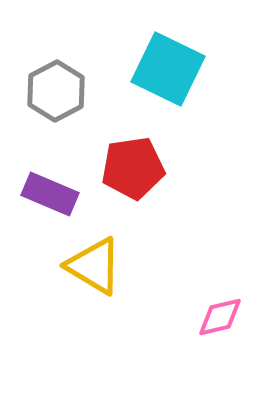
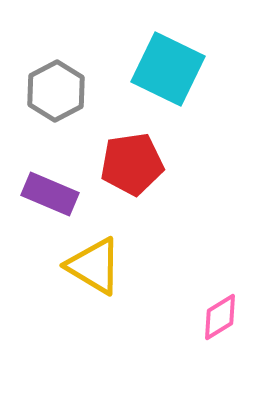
red pentagon: moved 1 px left, 4 px up
pink diamond: rotated 18 degrees counterclockwise
